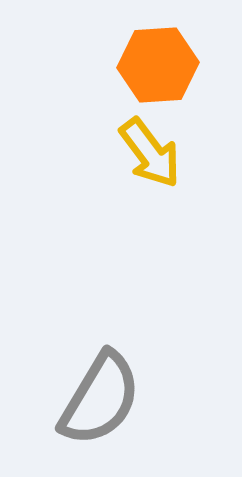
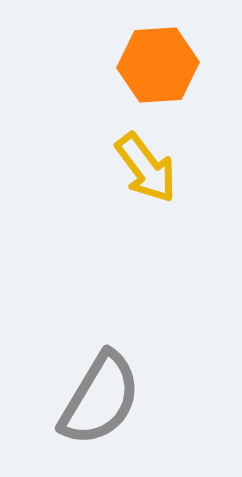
yellow arrow: moved 4 px left, 15 px down
